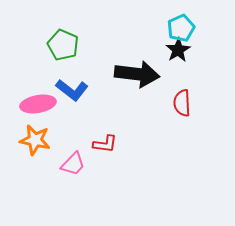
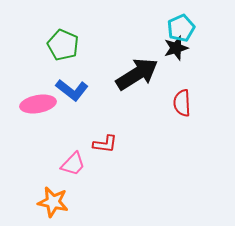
black star: moved 2 px left, 2 px up; rotated 15 degrees clockwise
black arrow: rotated 39 degrees counterclockwise
orange star: moved 18 px right, 62 px down
